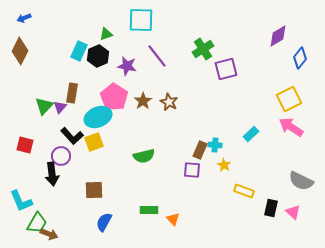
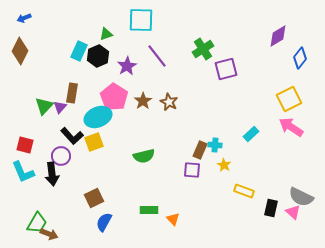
purple star at (127, 66): rotated 30 degrees clockwise
gray semicircle at (301, 181): moved 16 px down
brown square at (94, 190): moved 8 px down; rotated 24 degrees counterclockwise
cyan L-shape at (21, 201): moved 2 px right, 29 px up
